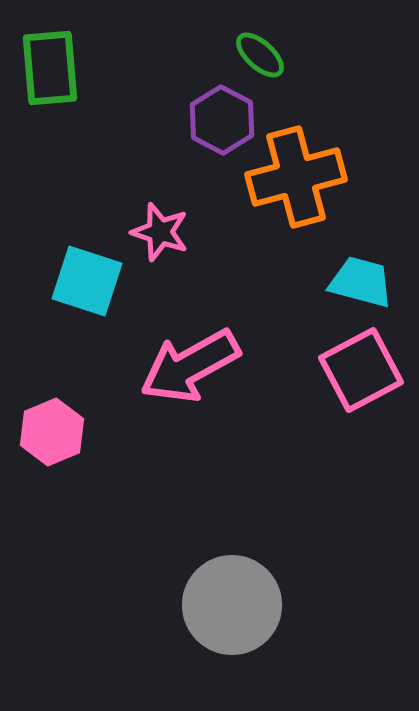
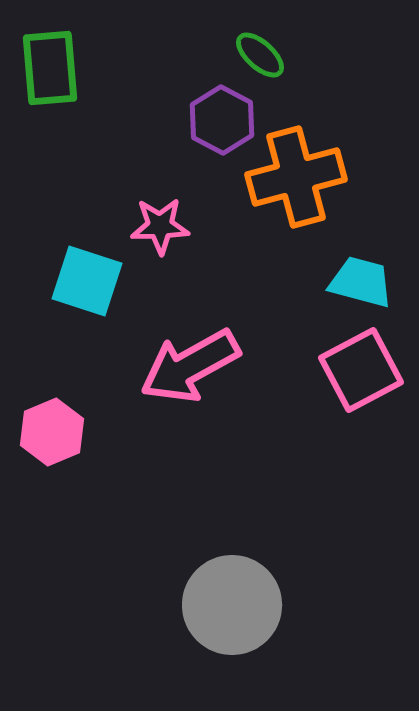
pink star: moved 6 px up; rotated 20 degrees counterclockwise
